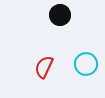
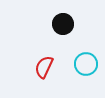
black circle: moved 3 px right, 9 px down
